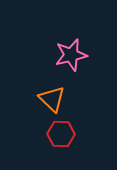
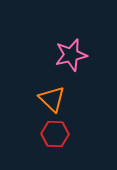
red hexagon: moved 6 px left
